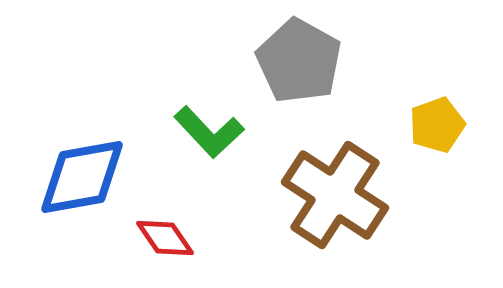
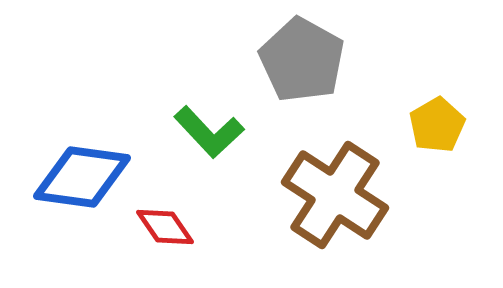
gray pentagon: moved 3 px right, 1 px up
yellow pentagon: rotated 10 degrees counterclockwise
blue diamond: rotated 18 degrees clockwise
red diamond: moved 11 px up
